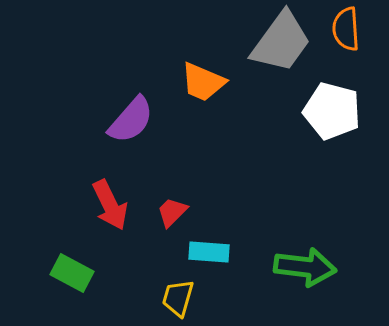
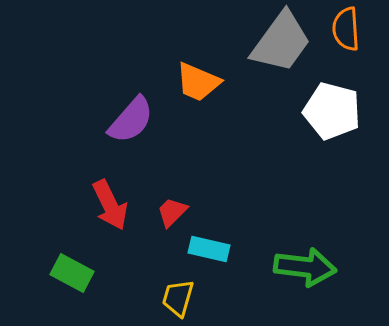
orange trapezoid: moved 5 px left
cyan rectangle: moved 3 px up; rotated 9 degrees clockwise
